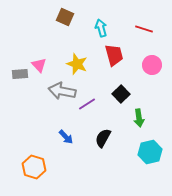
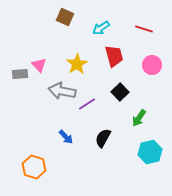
cyan arrow: rotated 108 degrees counterclockwise
red trapezoid: moved 1 px down
yellow star: rotated 20 degrees clockwise
black square: moved 1 px left, 2 px up
green arrow: rotated 42 degrees clockwise
